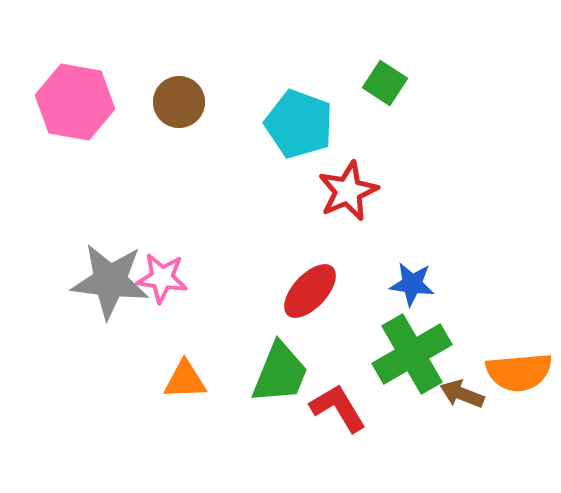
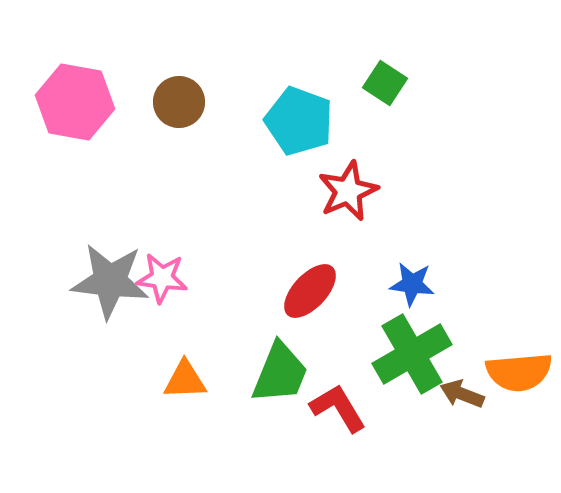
cyan pentagon: moved 3 px up
